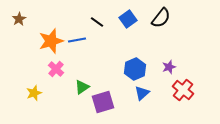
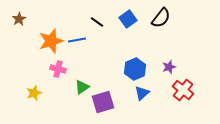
pink cross: moved 2 px right; rotated 28 degrees counterclockwise
